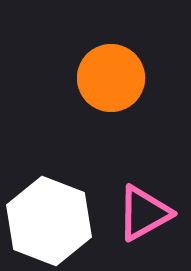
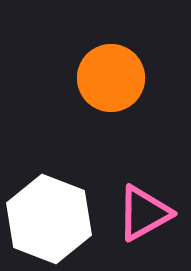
white hexagon: moved 2 px up
